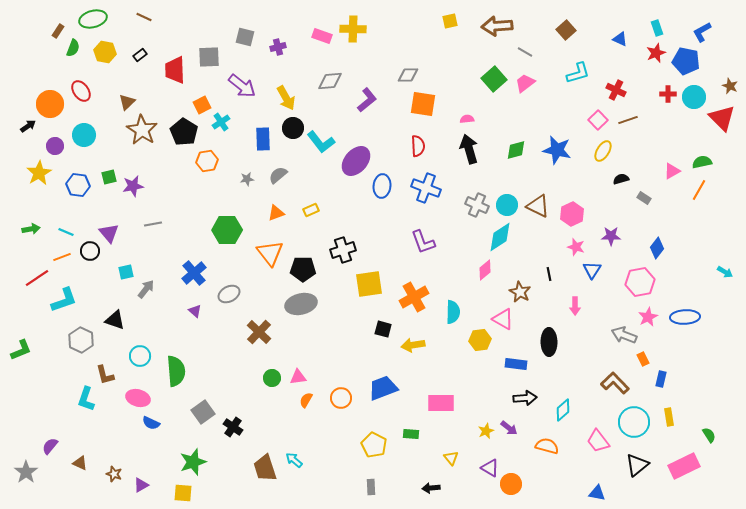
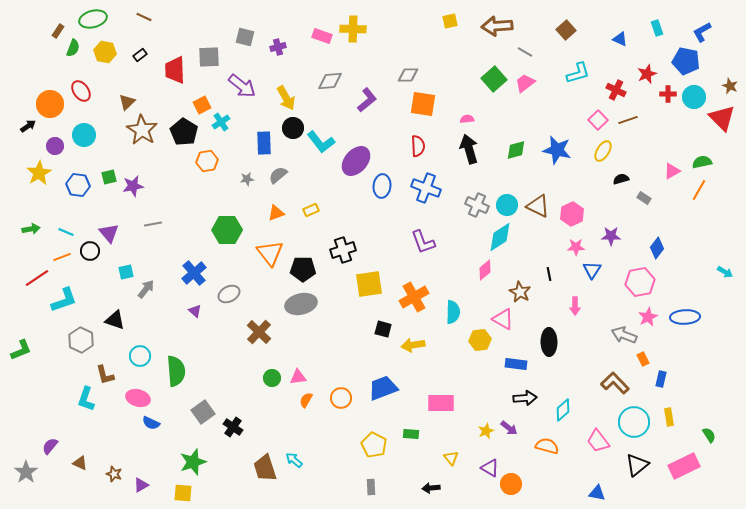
red star at (656, 53): moved 9 px left, 21 px down
blue rectangle at (263, 139): moved 1 px right, 4 px down
pink star at (576, 247): rotated 18 degrees counterclockwise
